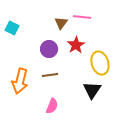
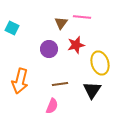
red star: rotated 18 degrees clockwise
brown line: moved 10 px right, 9 px down
